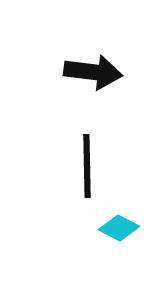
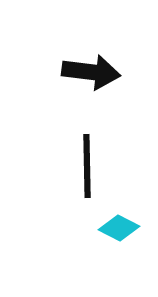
black arrow: moved 2 px left
